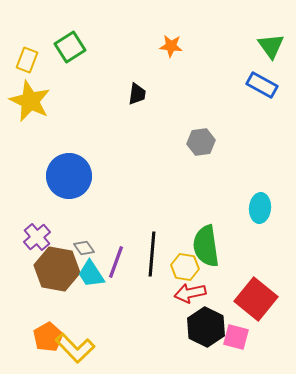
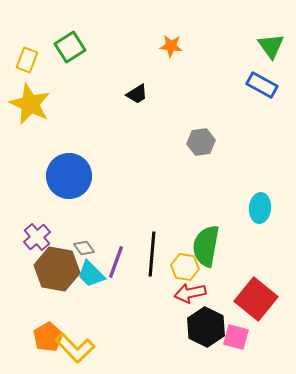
black trapezoid: rotated 50 degrees clockwise
yellow star: moved 3 px down
green semicircle: rotated 18 degrees clockwise
cyan trapezoid: rotated 12 degrees counterclockwise
